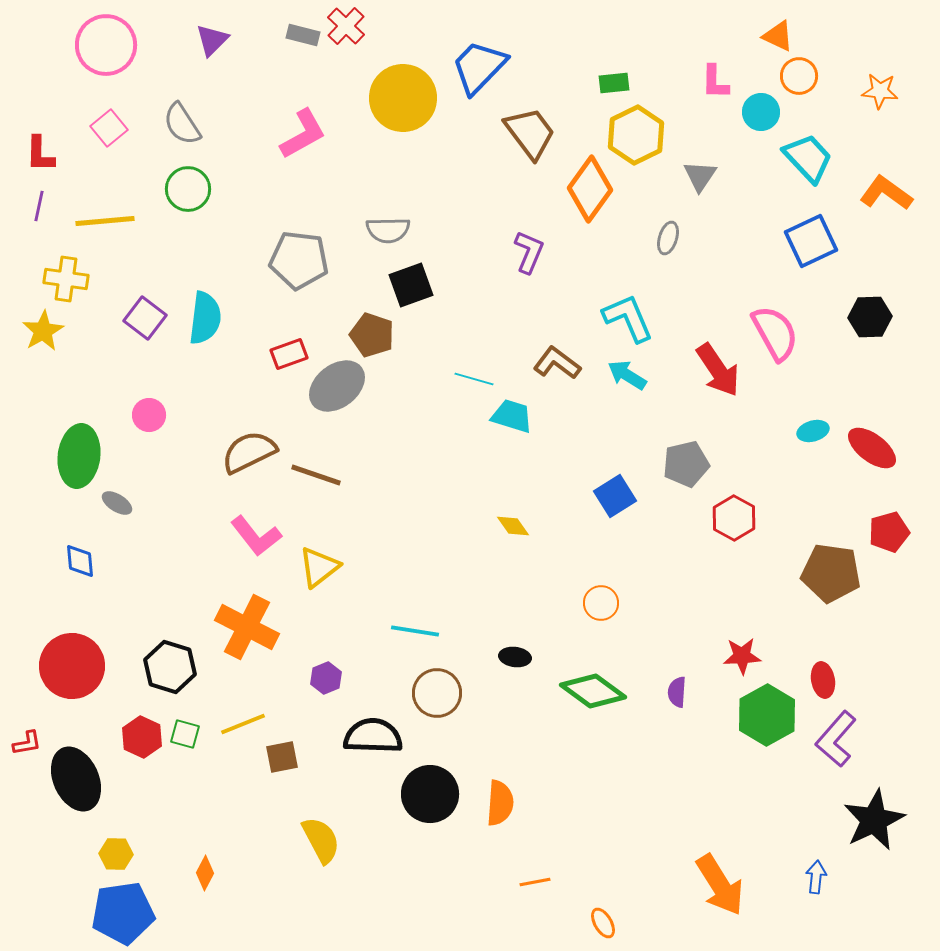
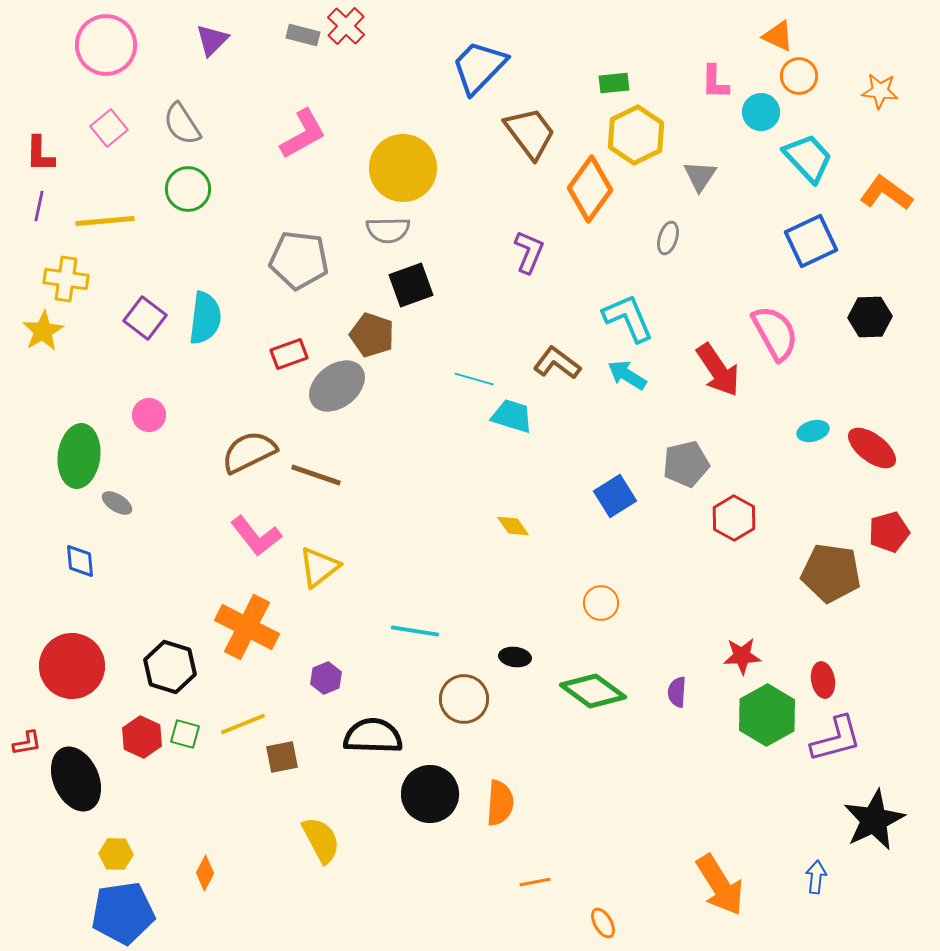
yellow circle at (403, 98): moved 70 px down
brown circle at (437, 693): moved 27 px right, 6 px down
purple L-shape at (836, 739): rotated 146 degrees counterclockwise
